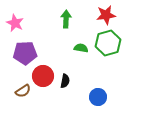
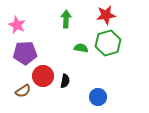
pink star: moved 2 px right, 2 px down
